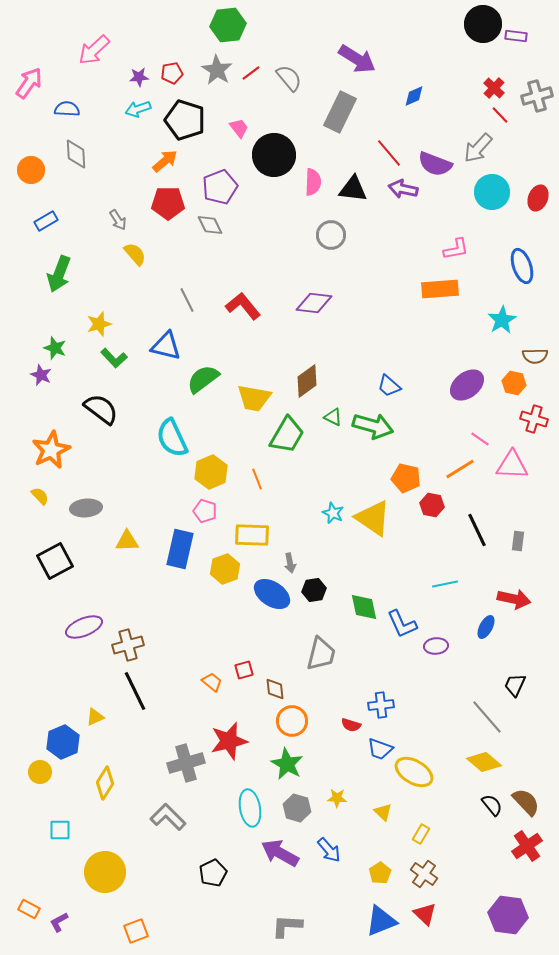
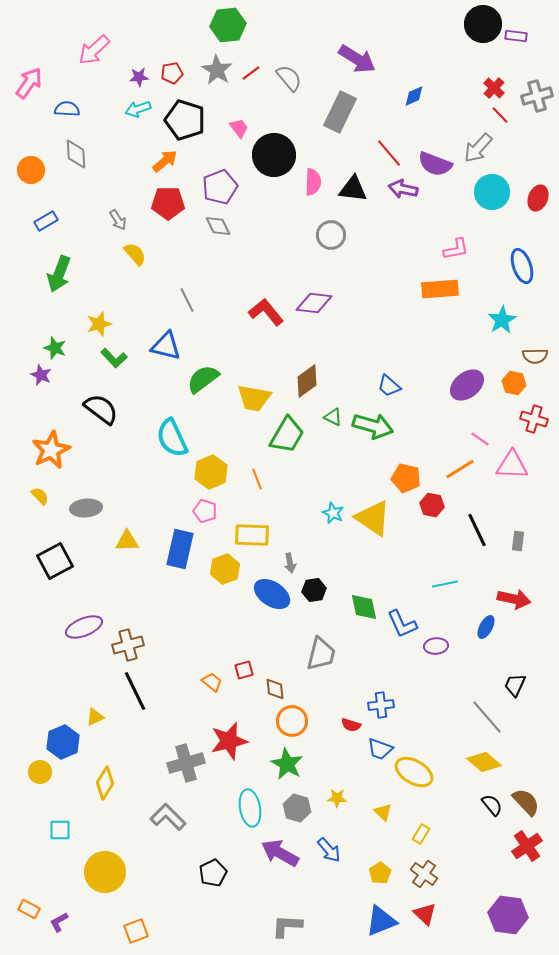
gray diamond at (210, 225): moved 8 px right, 1 px down
red L-shape at (243, 306): moved 23 px right, 6 px down
